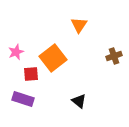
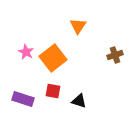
orange triangle: moved 1 px left, 1 px down
pink star: moved 10 px right; rotated 21 degrees counterclockwise
brown cross: moved 1 px right, 1 px up
red square: moved 22 px right, 17 px down; rotated 14 degrees clockwise
black triangle: rotated 21 degrees counterclockwise
